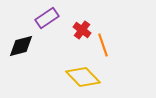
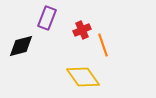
purple rectangle: rotated 35 degrees counterclockwise
red cross: rotated 30 degrees clockwise
yellow diamond: rotated 8 degrees clockwise
